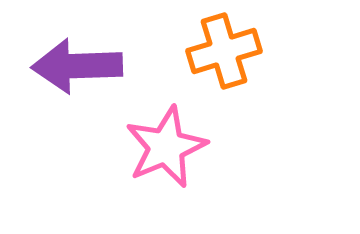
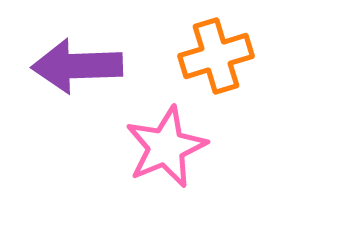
orange cross: moved 8 px left, 5 px down
